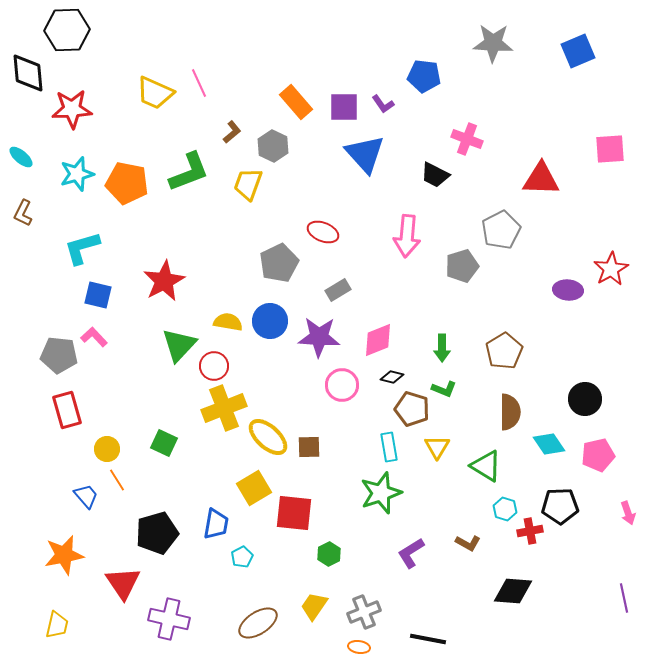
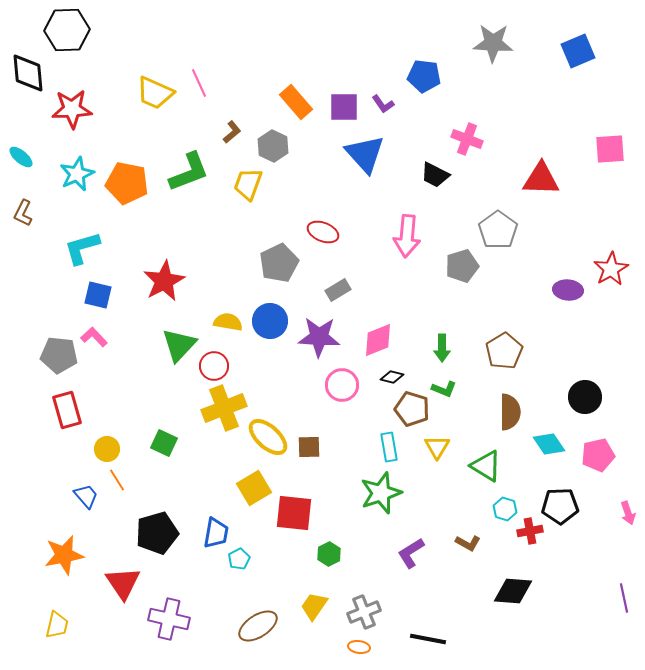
cyan star at (77, 174): rotated 8 degrees counterclockwise
gray pentagon at (501, 230): moved 3 px left; rotated 9 degrees counterclockwise
black circle at (585, 399): moved 2 px up
blue trapezoid at (216, 524): moved 9 px down
cyan pentagon at (242, 557): moved 3 px left, 2 px down
brown ellipse at (258, 623): moved 3 px down
